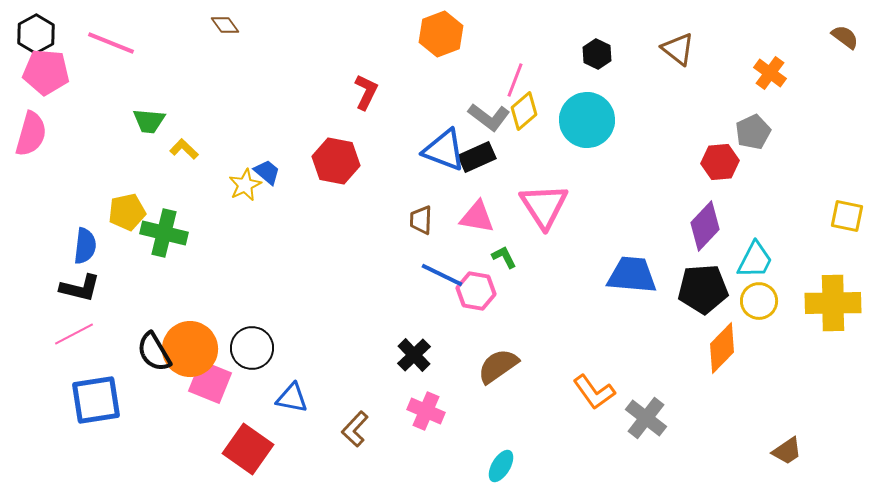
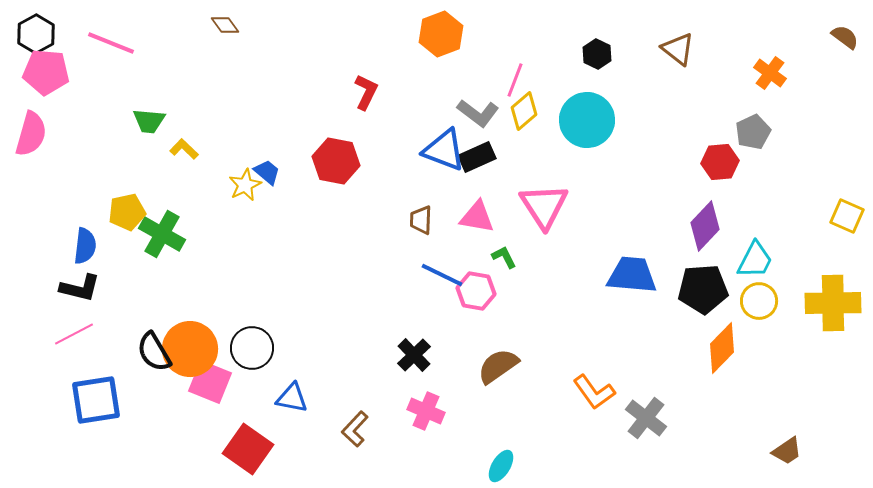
gray L-shape at (489, 117): moved 11 px left, 4 px up
yellow square at (847, 216): rotated 12 degrees clockwise
green cross at (164, 233): moved 2 px left, 1 px down; rotated 15 degrees clockwise
